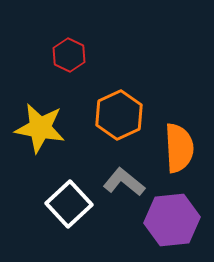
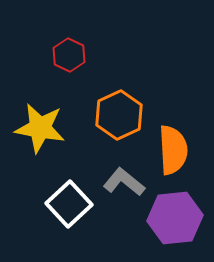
orange semicircle: moved 6 px left, 2 px down
purple hexagon: moved 3 px right, 2 px up
